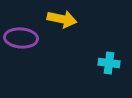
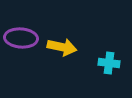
yellow arrow: moved 28 px down
